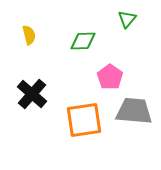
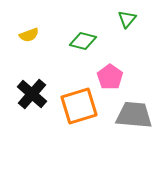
yellow semicircle: rotated 84 degrees clockwise
green diamond: rotated 16 degrees clockwise
gray trapezoid: moved 4 px down
orange square: moved 5 px left, 14 px up; rotated 9 degrees counterclockwise
